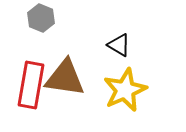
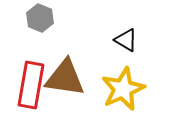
gray hexagon: moved 1 px left
black triangle: moved 7 px right, 5 px up
yellow star: moved 2 px left, 1 px up
